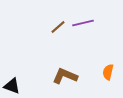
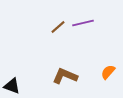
orange semicircle: rotated 28 degrees clockwise
